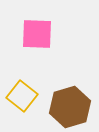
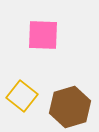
pink square: moved 6 px right, 1 px down
